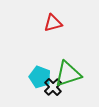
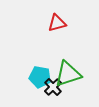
red triangle: moved 4 px right
cyan pentagon: rotated 10 degrees counterclockwise
